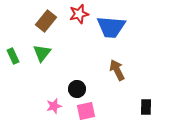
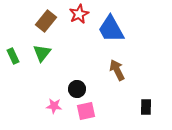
red star: rotated 12 degrees counterclockwise
blue trapezoid: moved 2 px down; rotated 56 degrees clockwise
pink star: rotated 21 degrees clockwise
